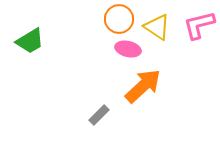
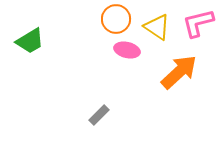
orange circle: moved 3 px left
pink L-shape: moved 1 px left, 2 px up
pink ellipse: moved 1 px left, 1 px down
orange arrow: moved 36 px right, 14 px up
